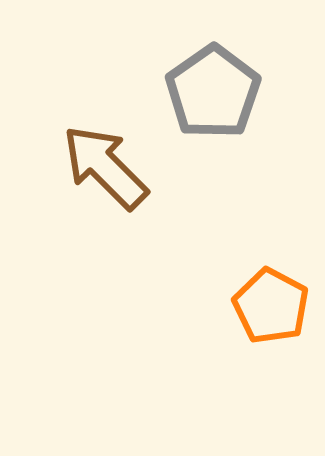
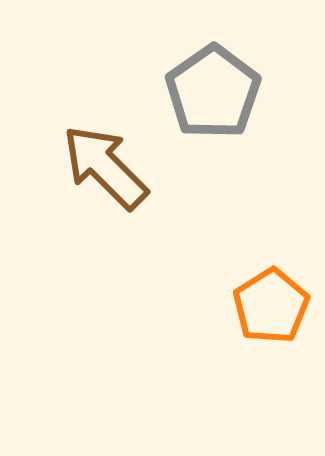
orange pentagon: rotated 12 degrees clockwise
